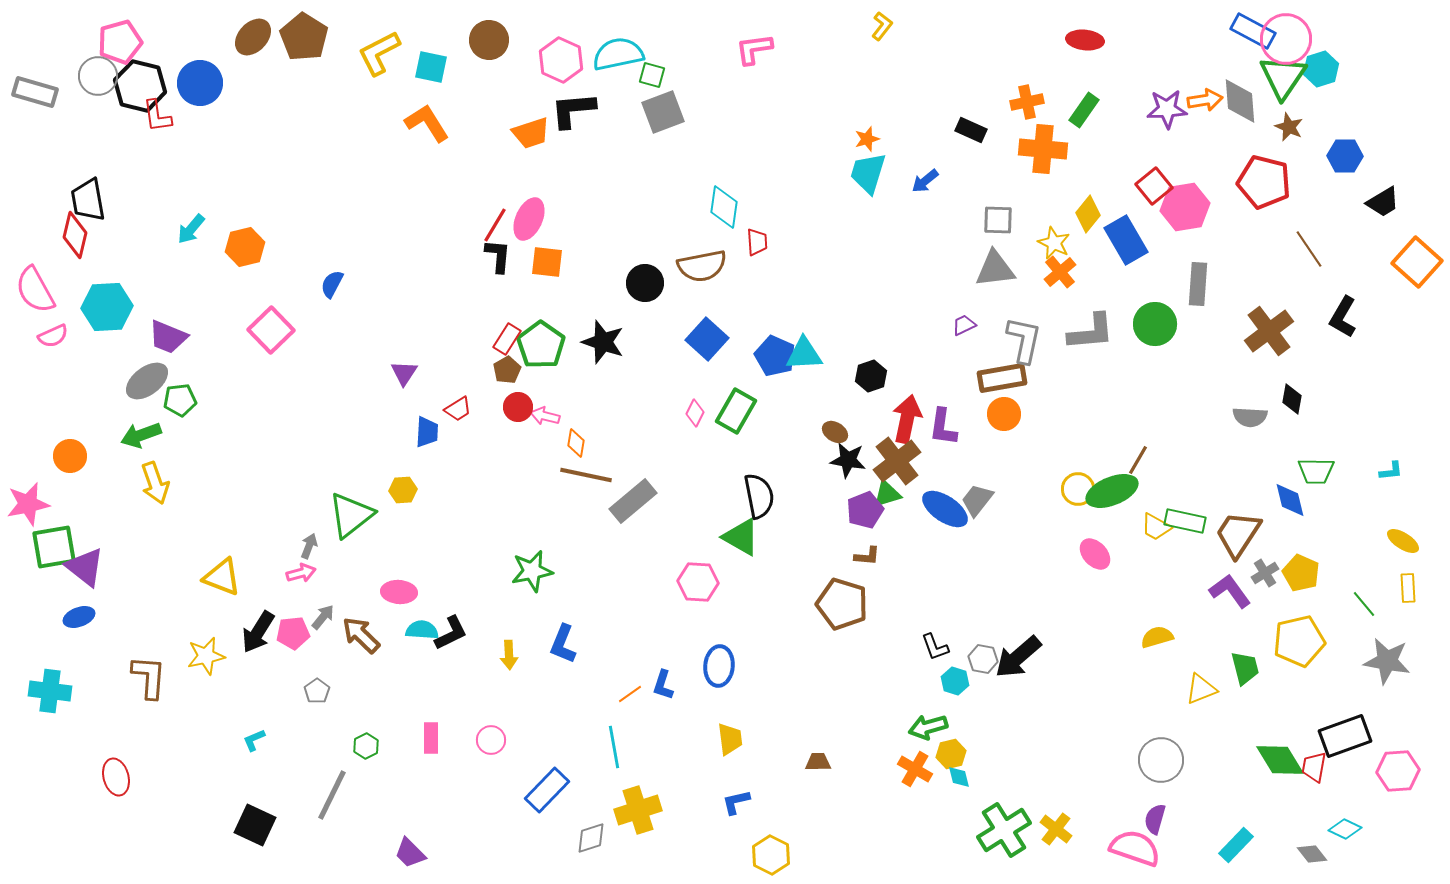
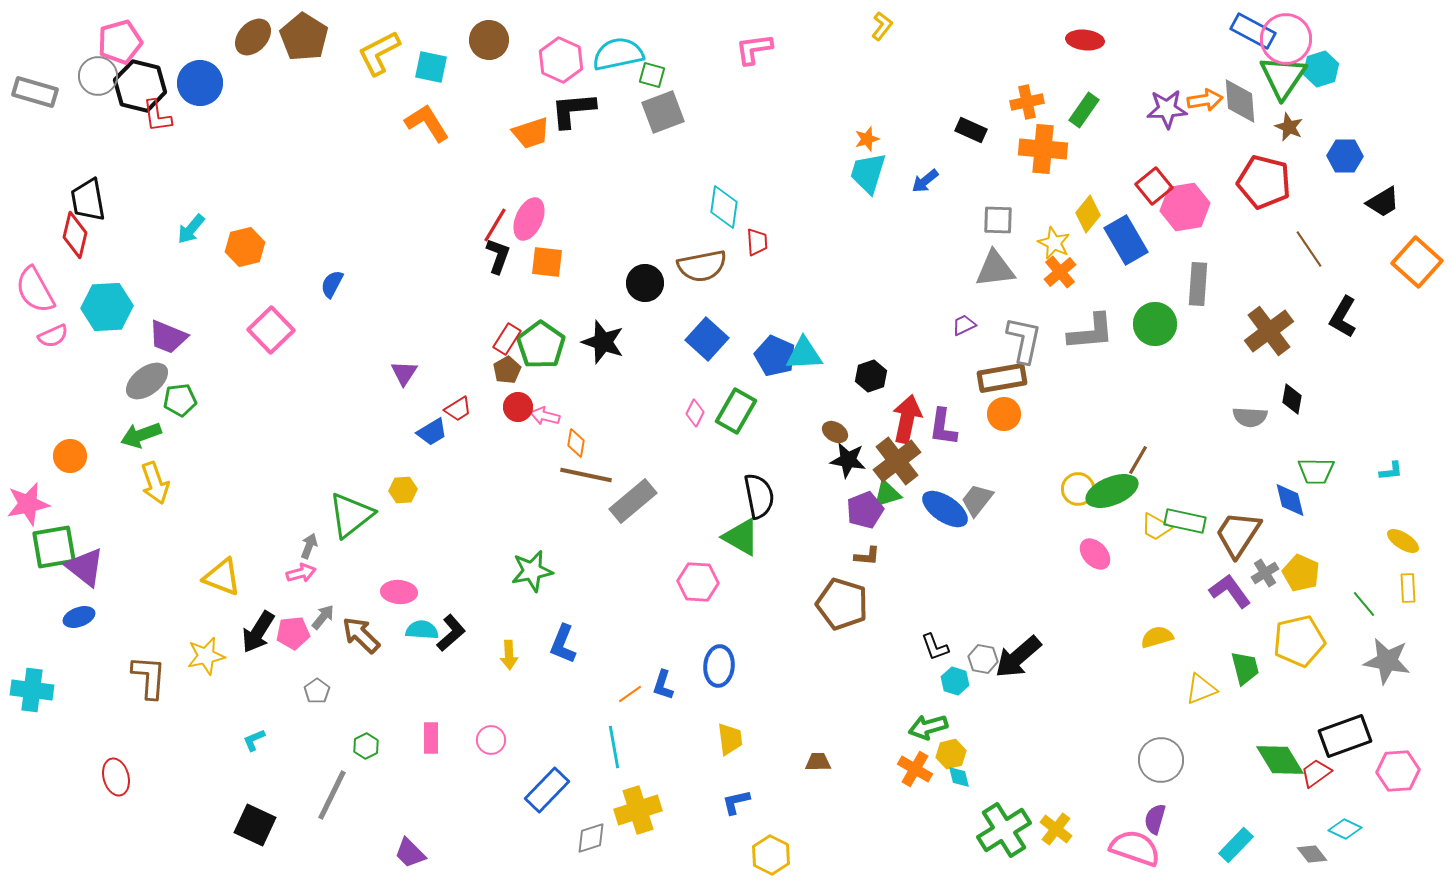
black L-shape at (498, 256): rotated 15 degrees clockwise
blue trapezoid at (427, 432): moved 5 px right; rotated 56 degrees clockwise
black L-shape at (451, 633): rotated 15 degrees counterclockwise
cyan cross at (50, 691): moved 18 px left, 1 px up
red trapezoid at (1314, 767): moved 2 px right, 6 px down; rotated 44 degrees clockwise
